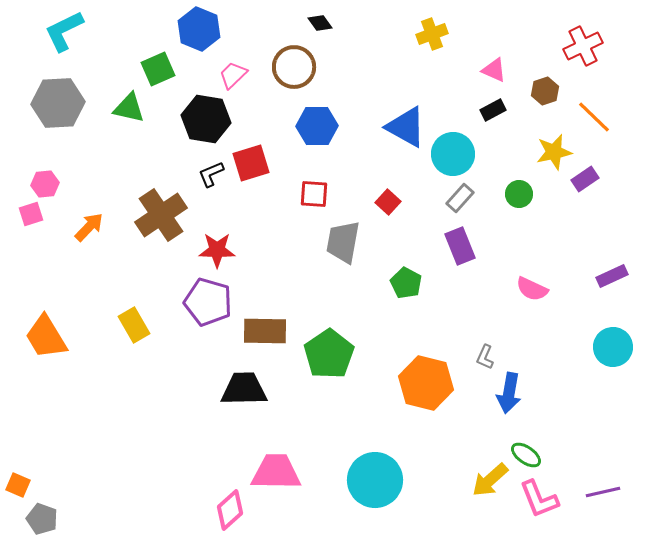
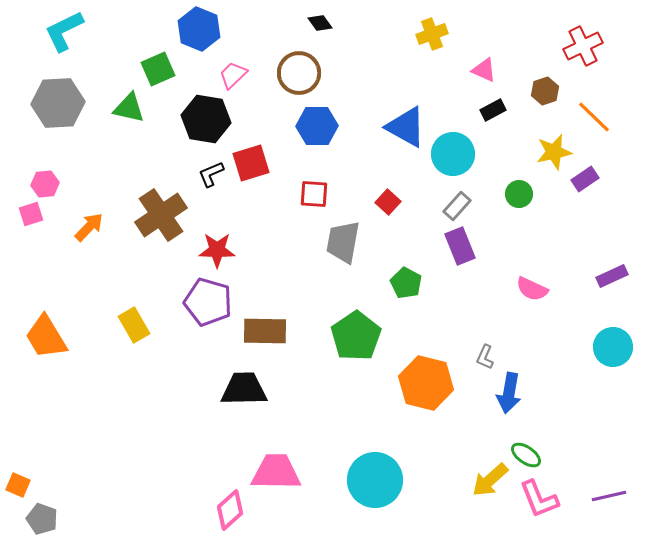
brown circle at (294, 67): moved 5 px right, 6 px down
pink triangle at (494, 70): moved 10 px left
gray rectangle at (460, 198): moved 3 px left, 8 px down
green pentagon at (329, 354): moved 27 px right, 18 px up
purple line at (603, 492): moved 6 px right, 4 px down
